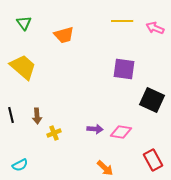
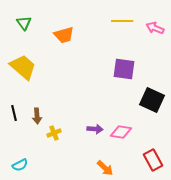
black line: moved 3 px right, 2 px up
